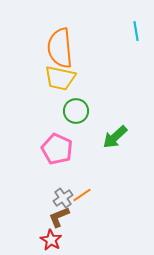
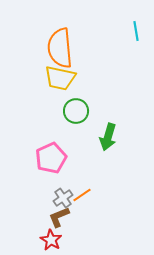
green arrow: moved 7 px left; rotated 32 degrees counterclockwise
pink pentagon: moved 6 px left, 9 px down; rotated 24 degrees clockwise
